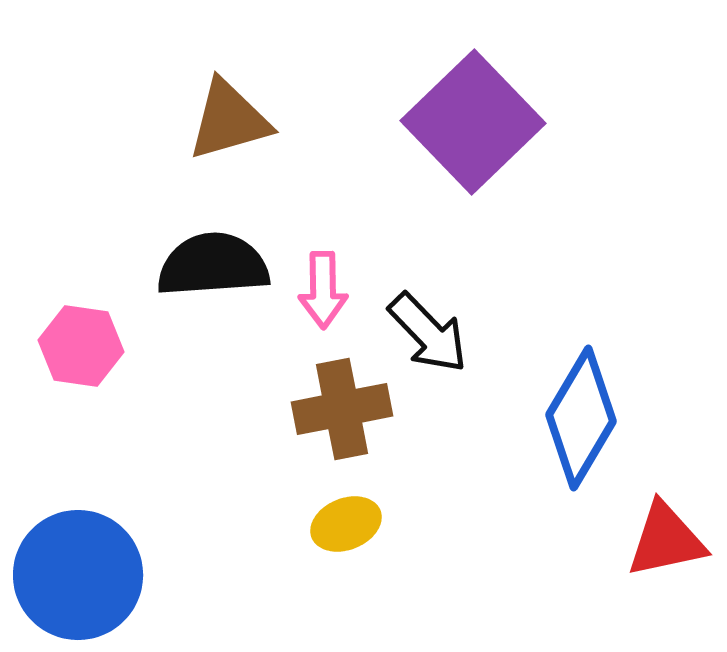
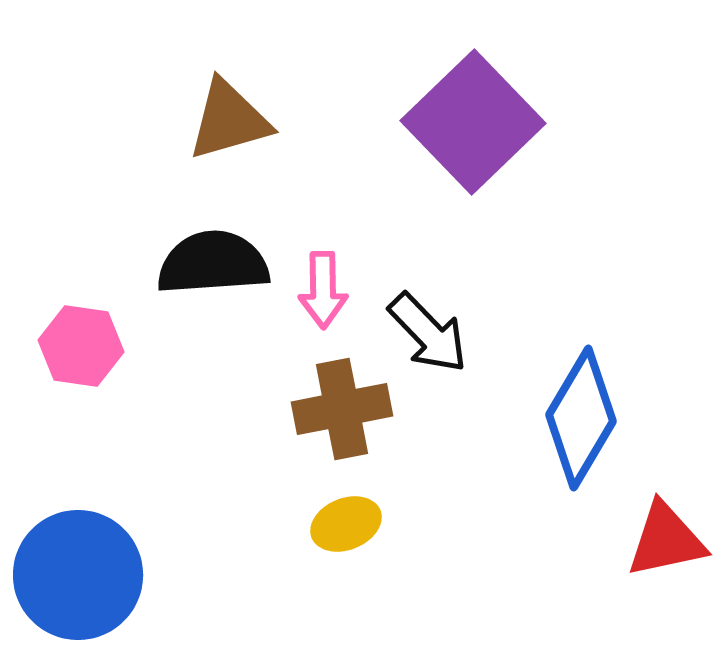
black semicircle: moved 2 px up
